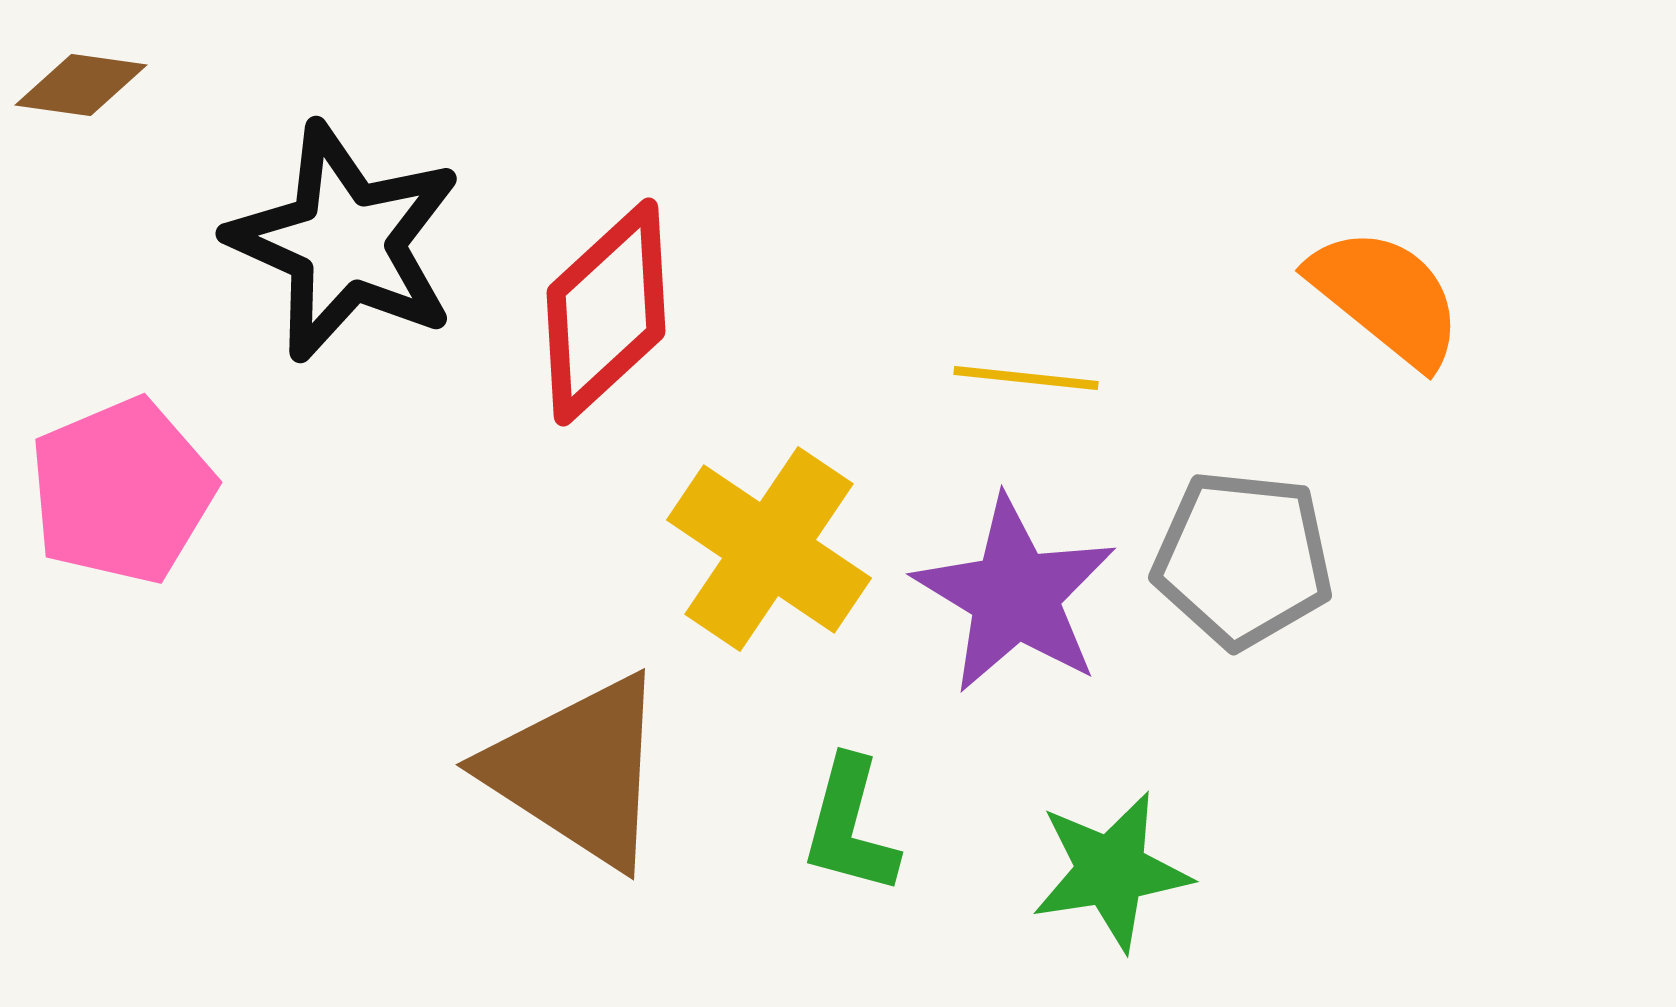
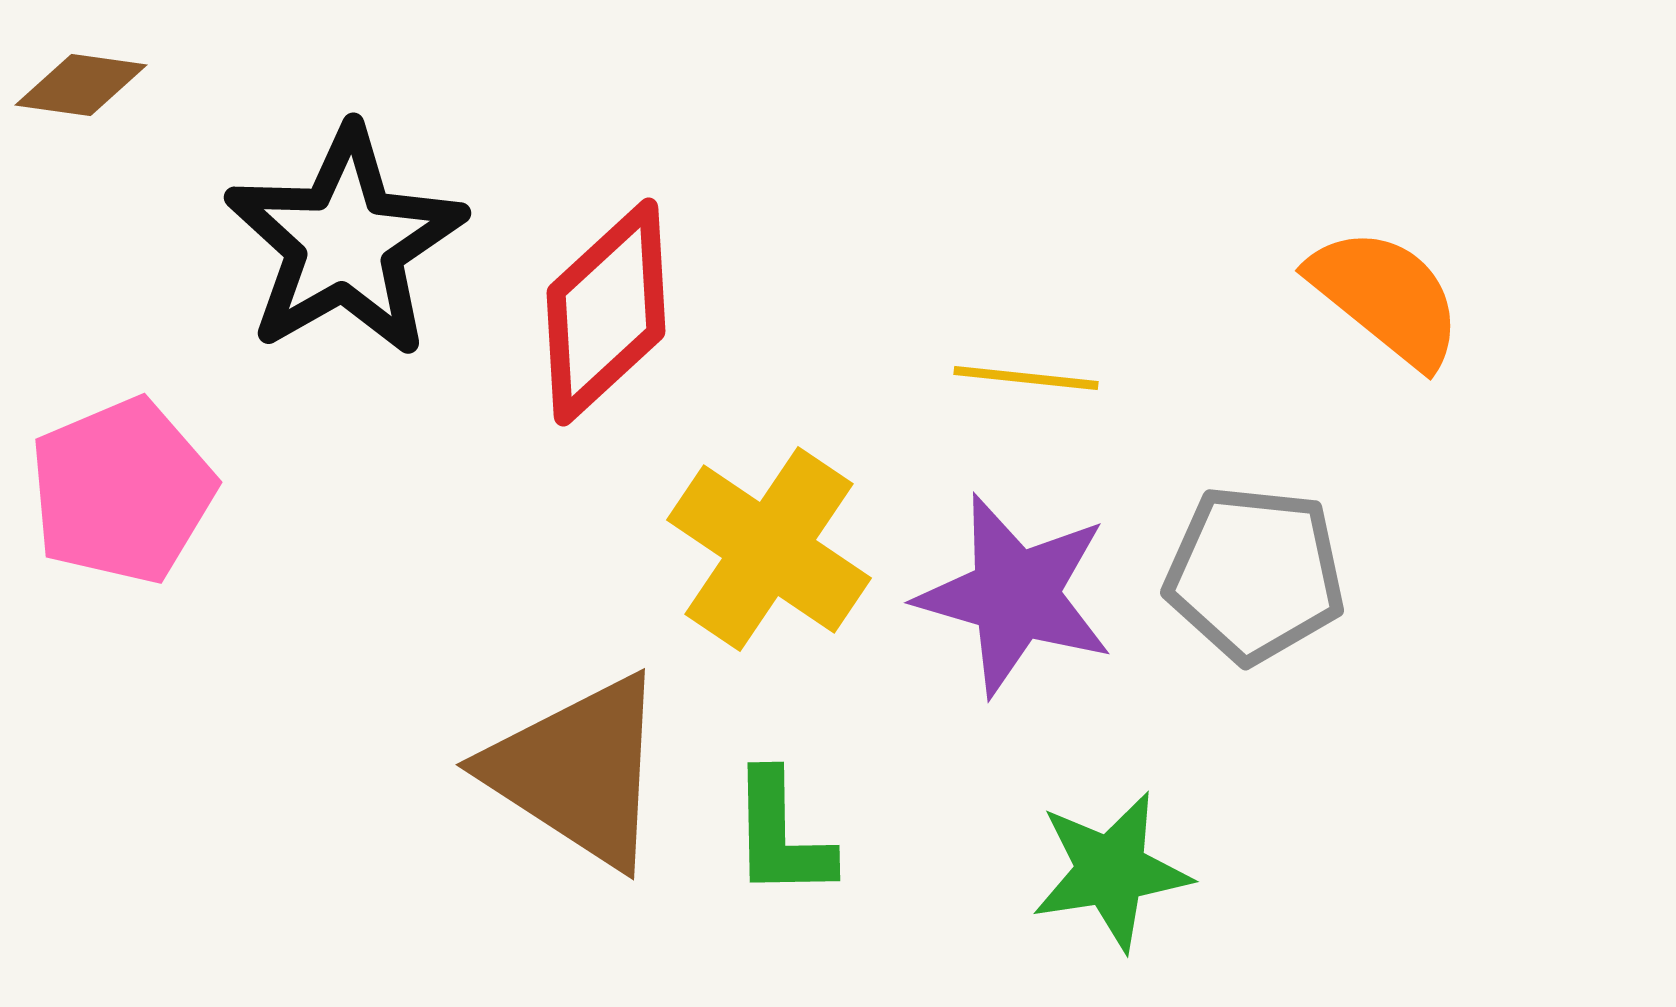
black star: rotated 18 degrees clockwise
gray pentagon: moved 12 px right, 15 px down
purple star: rotated 15 degrees counterclockwise
green L-shape: moved 69 px left, 9 px down; rotated 16 degrees counterclockwise
